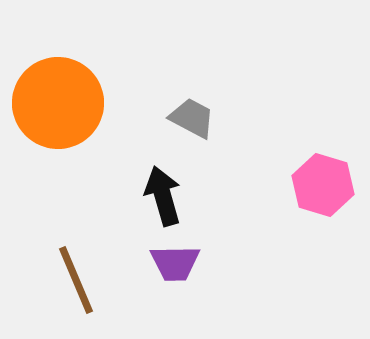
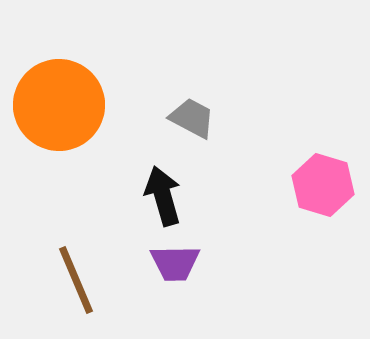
orange circle: moved 1 px right, 2 px down
